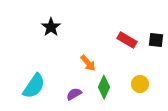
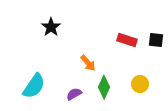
red rectangle: rotated 12 degrees counterclockwise
